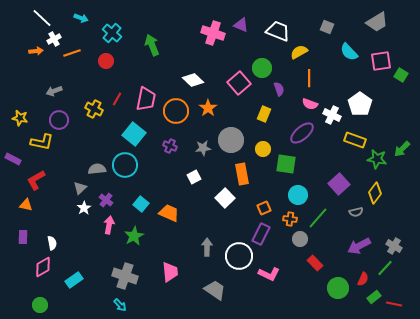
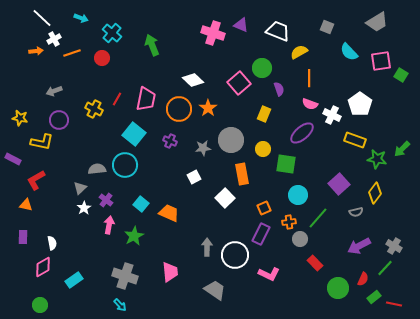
red circle at (106, 61): moved 4 px left, 3 px up
orange circle at (176, 111): moved 3 px right, 2 px up
purple cross at (170, 146): moved 5 px up
orange cross at (290, 219): moved 1 px left, 3 px down; rotated 16 degrees counterclockwise
white circle at (239, 256): moved 4 px left, 1 px up
